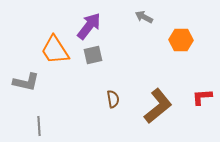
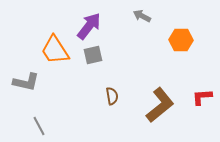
gray arrow: moved 2 px left, 1 px up
brown semicircle: moved 1 px left, 3 px up
brown L-shape: moved 2 px right, 1 px up
gray line: rotated 24 degrees counterclockwise
